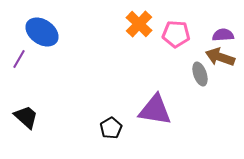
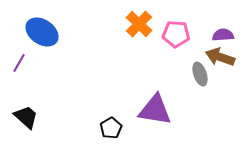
purple line: moved 4 px down
